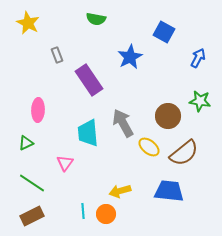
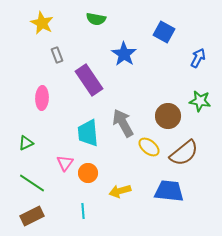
yellow star: moved 14 px right
blue star: moved 6 px left, 3 px up; rotated 10 degrees counterclockwise
pink ellipse: moved 4 px right, 12 px up
orange circle: moved 18 px left, 41 px up
